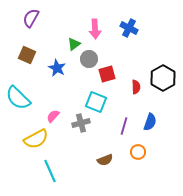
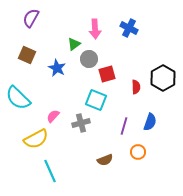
cyan square: moved 2 px up
